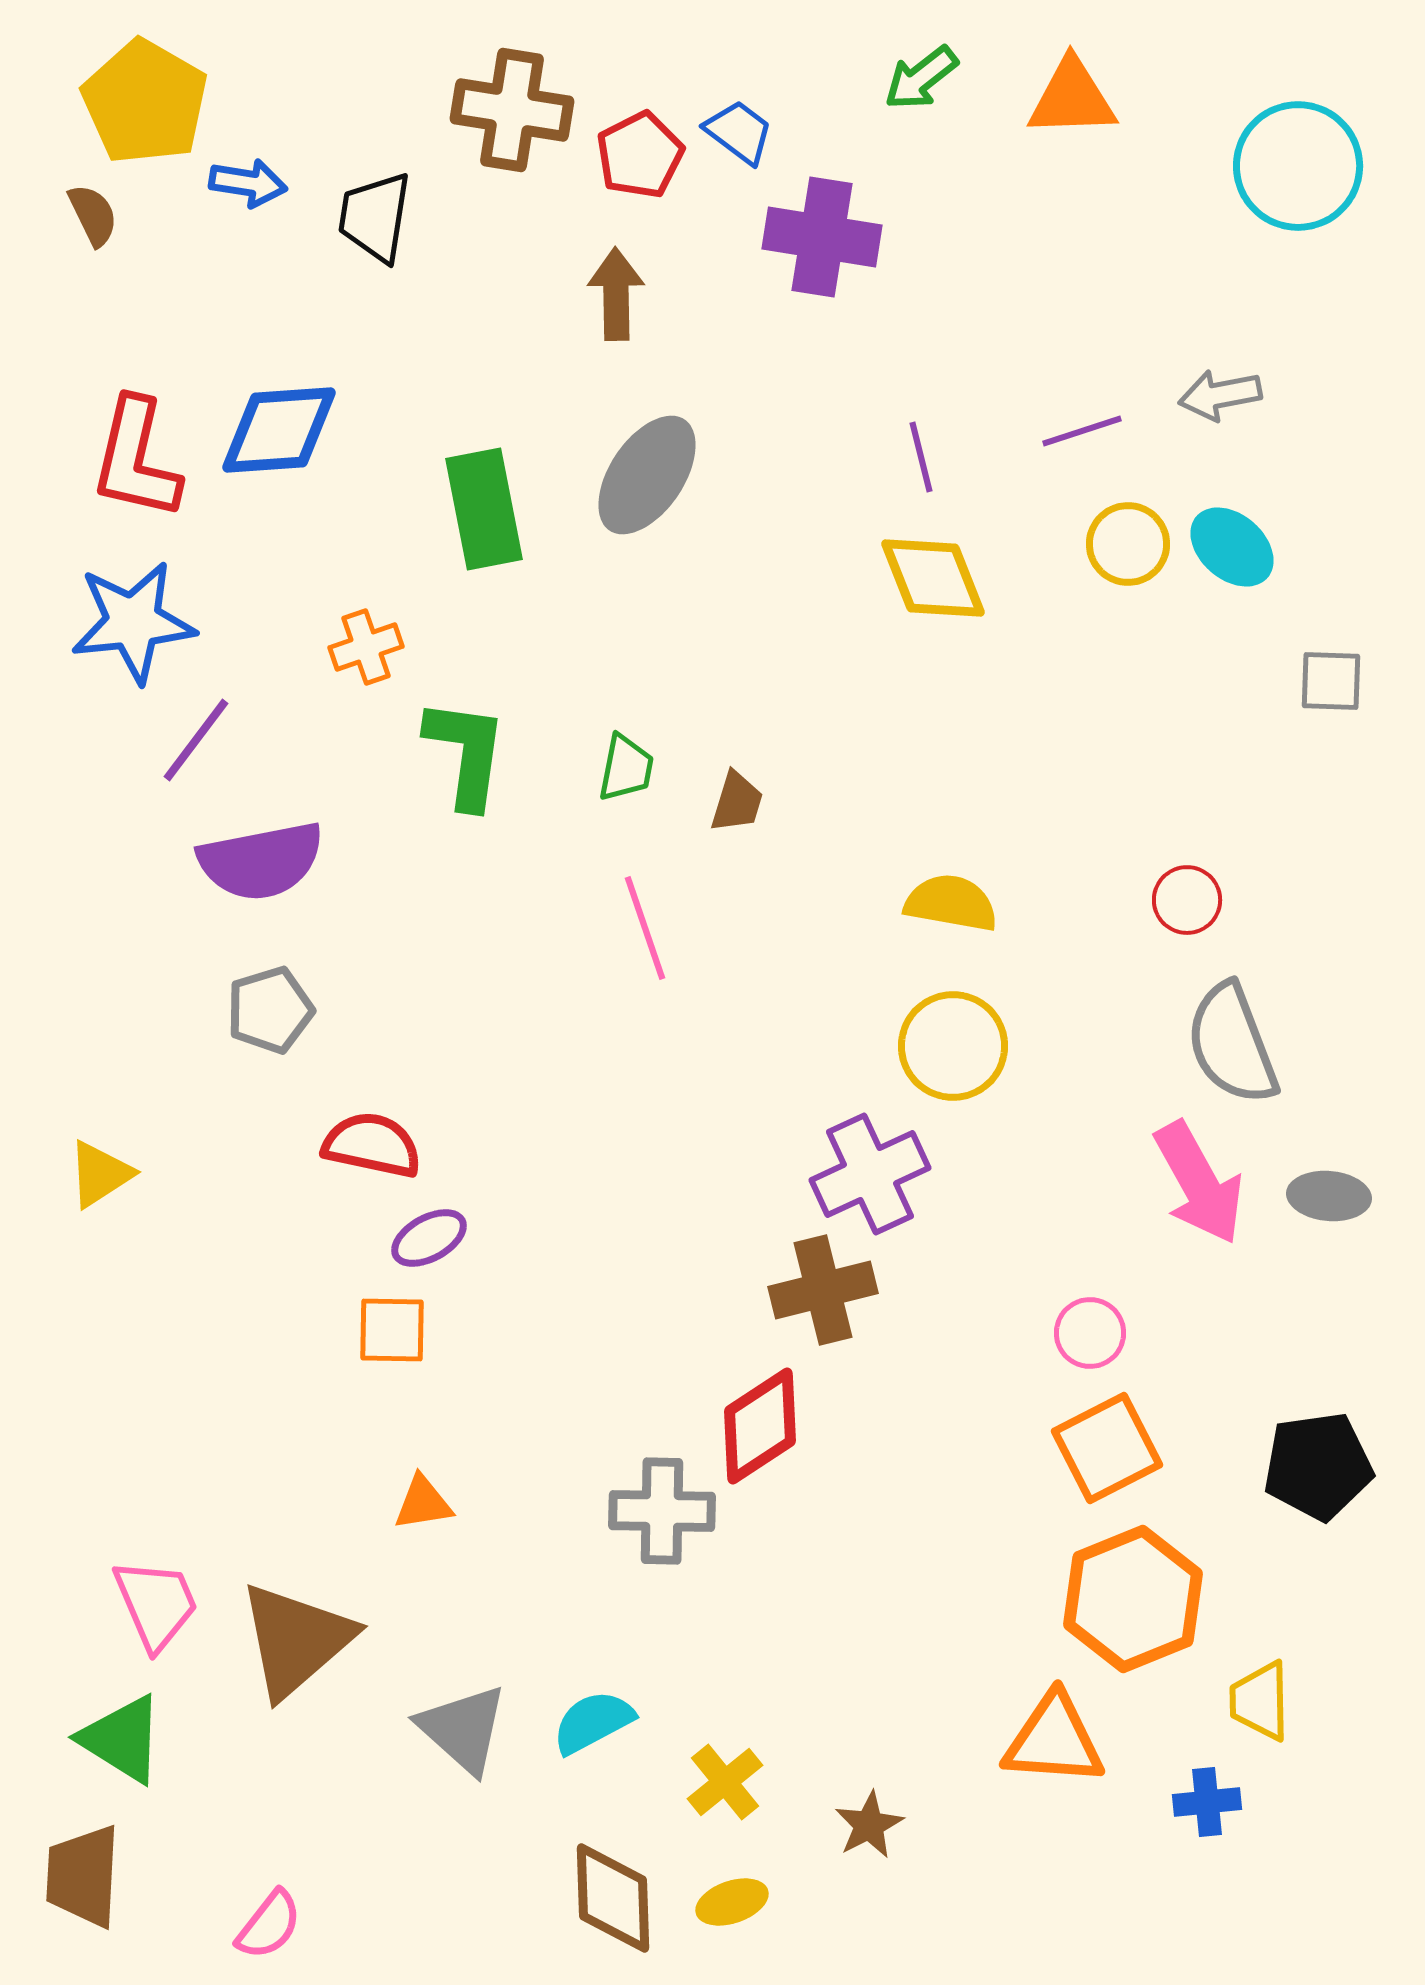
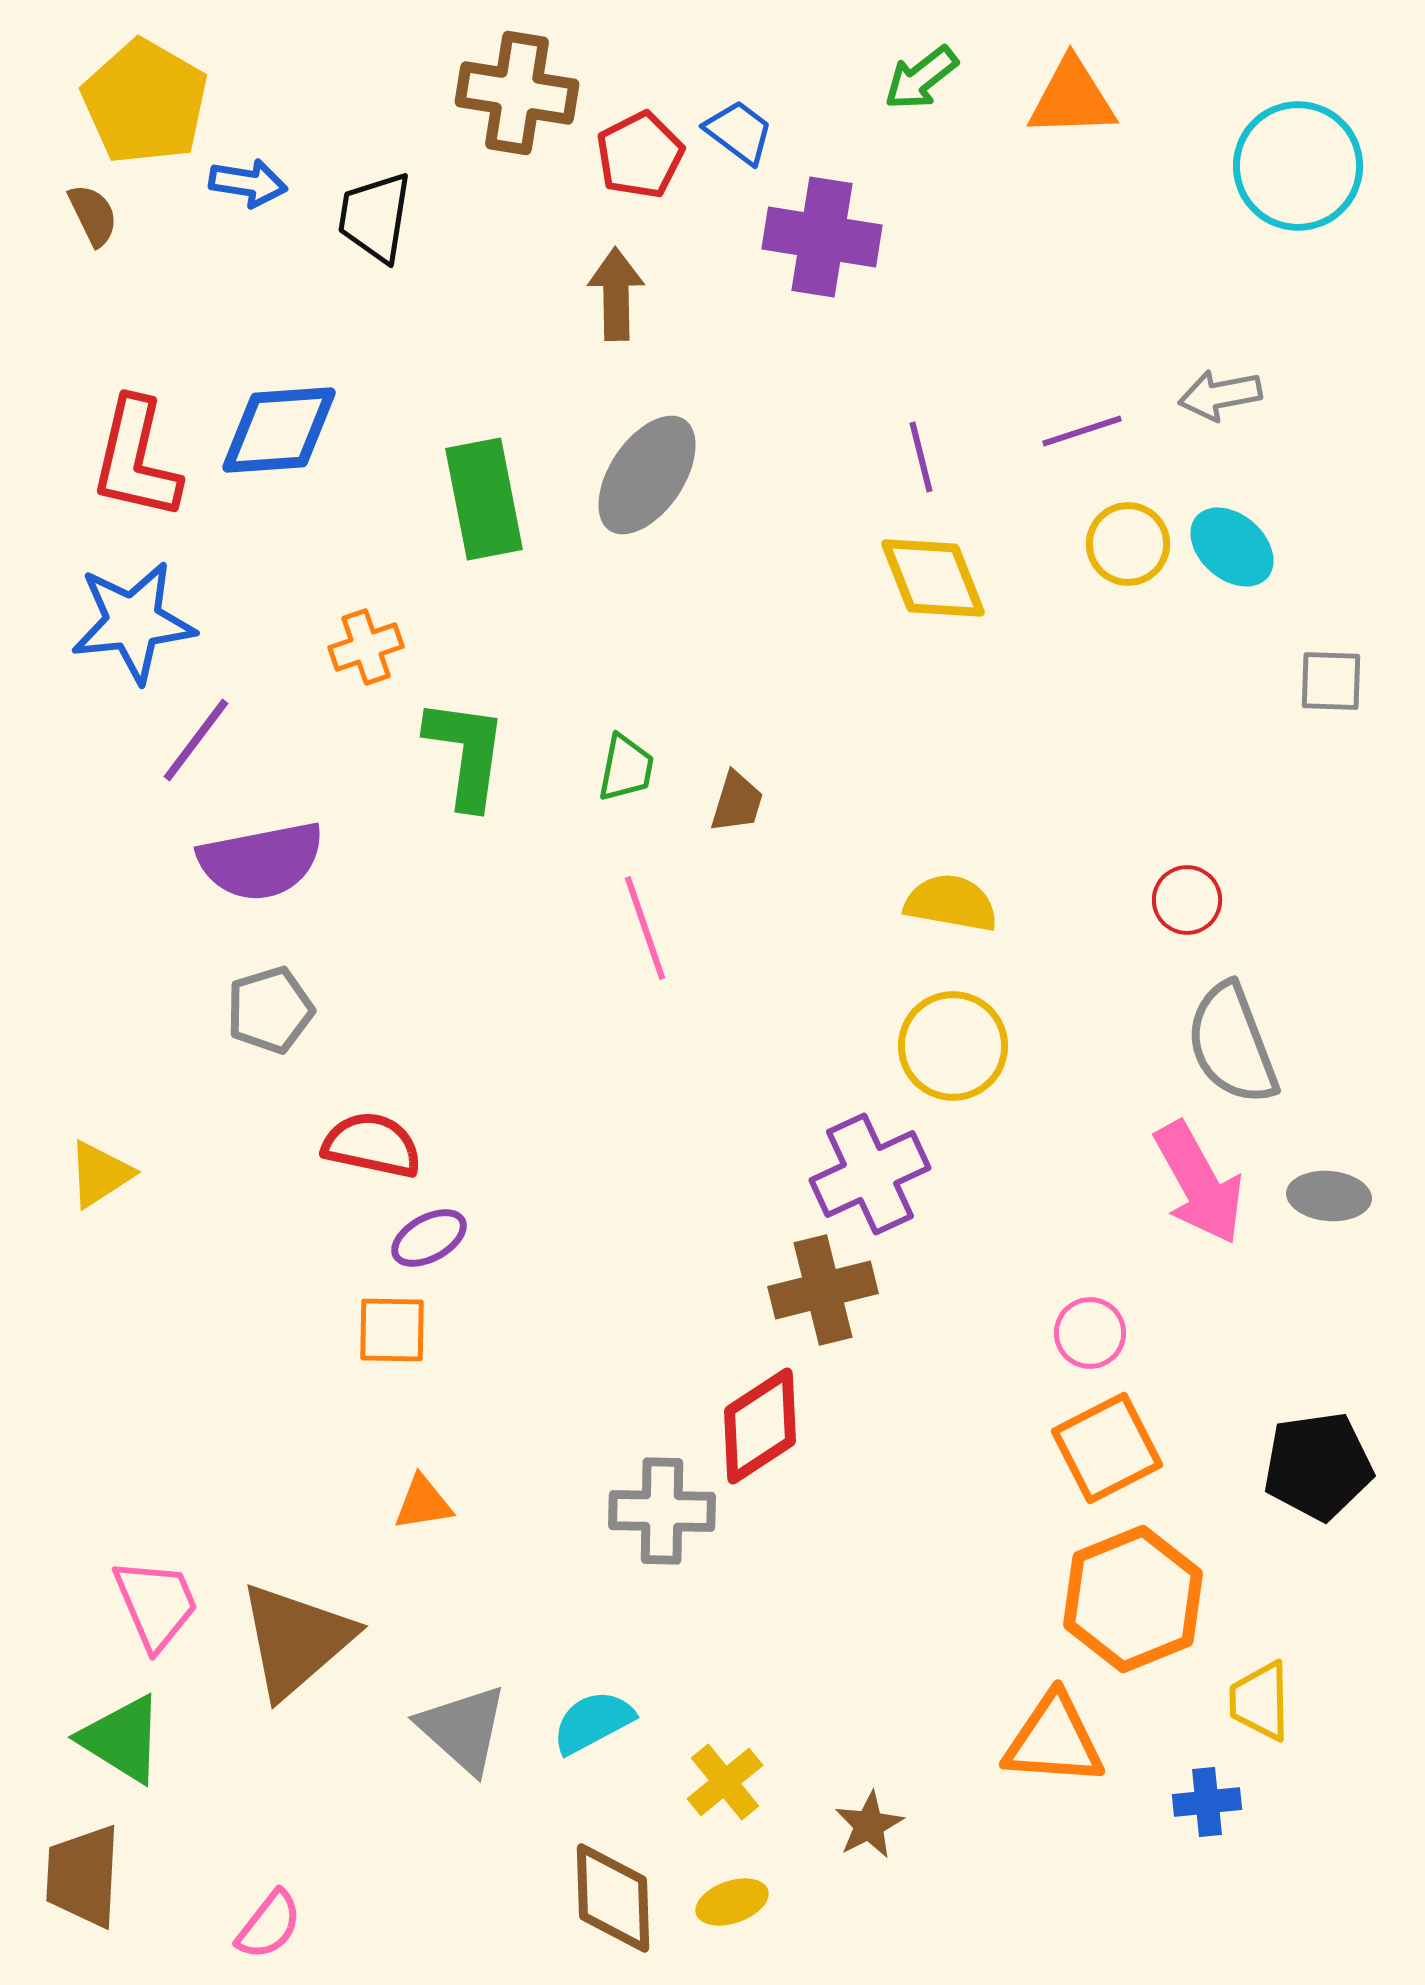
brown cross at (512, 110): moved 5 px right, 17 px up
green rectangle at (484, 509): moved 10 px up
